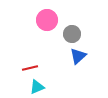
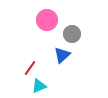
blue triangle: moved 16 px left, 1 px up
red line: rotated 42 degrees counterclockwise
cyan triangle: moved 2 px right, 1 px up
